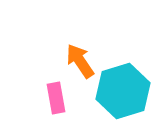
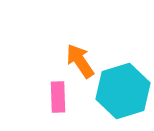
pink rectangle: moved 2 px right, 1 px up; rotated 8 degrees clockwise
